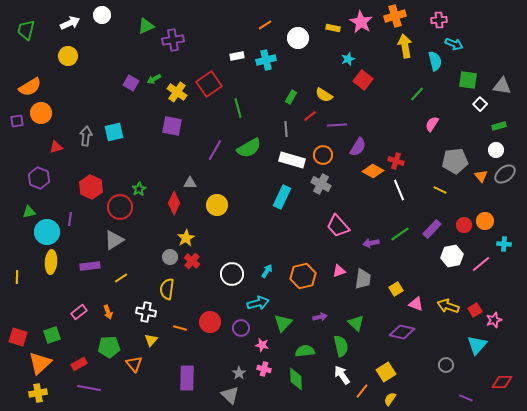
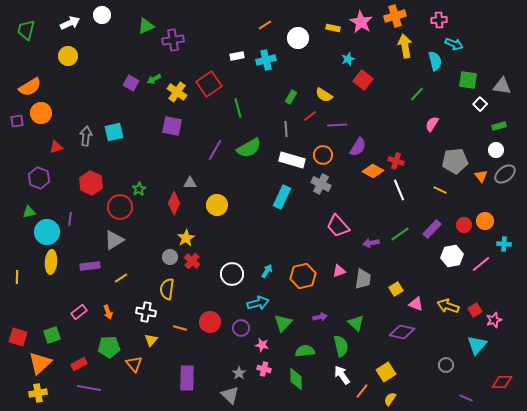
red hexagon at (91, 187): moved 4 px up
